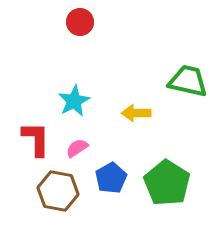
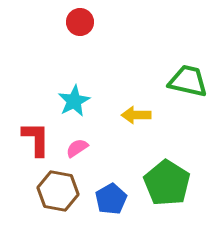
yellow arrow: moved 2 px down
blue pentagon: moved 21 px down
